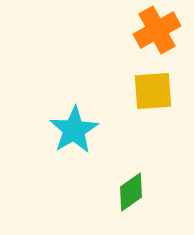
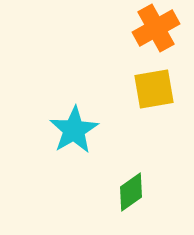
orange cross: moved 1 px left, 2 px up
yellow square: moved 1 px right, 2 px up; rotated 6 degrees counterclockwise
